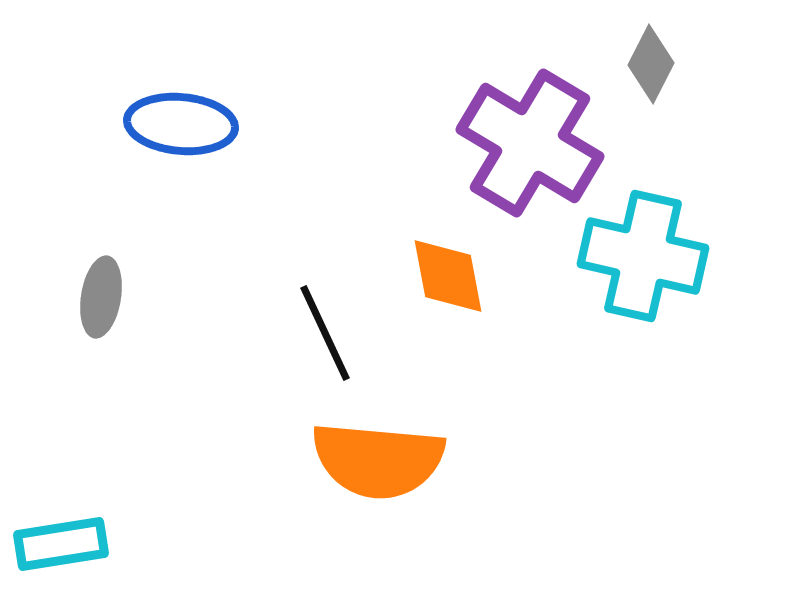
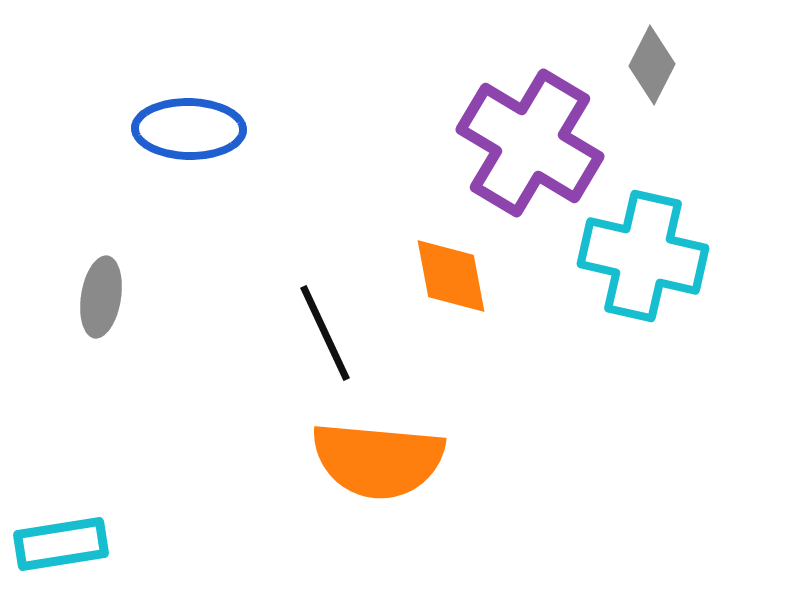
gray diamond: moved 1 px right, 1 px down
blue ellipse: moved 8 px right, 5 px down; rotated 4 degrees counterclockwise
orange diamond: moved 3 px right
